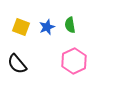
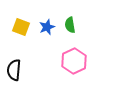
black semicircle: moved 3 px left, 6 px down; rotated 45 degrees clockwise
